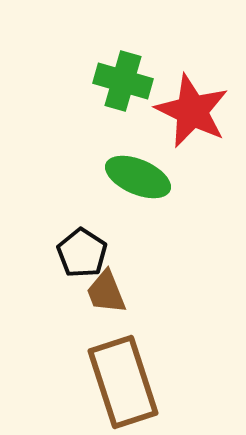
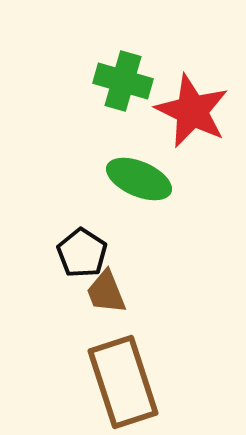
green ellipse: moved 1 px right, 2 px down
